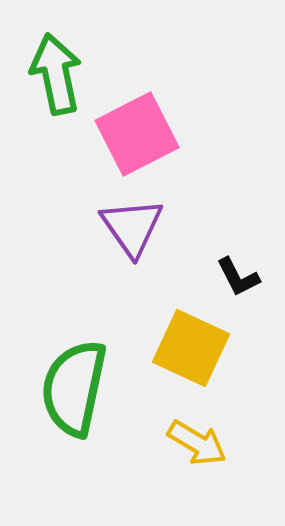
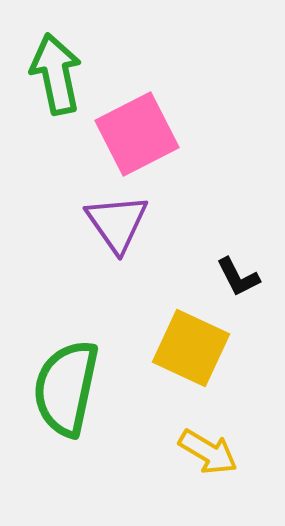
purple triangle: moved 15 px left, 4 px up
green semicircle: moved 8 px left
yellow arrow: moved 11 px right, 9 px down
